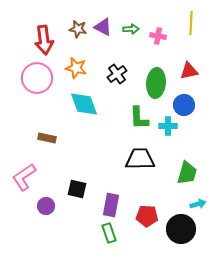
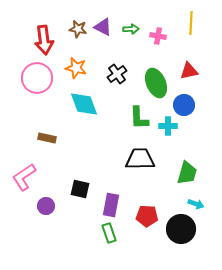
green ellipse: rotated 28 degrees counterclockwise
black square: moved 3 px right
cyan arrow: moved 2 px left; rotated 35 degrees clockwise
